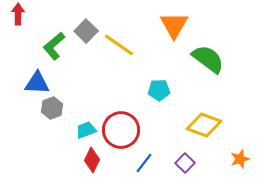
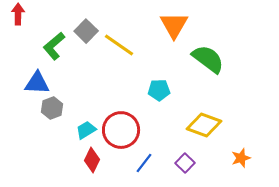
cyan trapezoid: rotated 10 degrees counterclockwise
orange star: moved 1 px right, 1 px up
